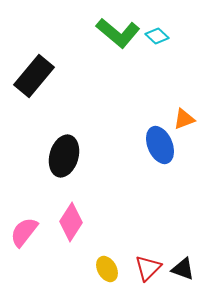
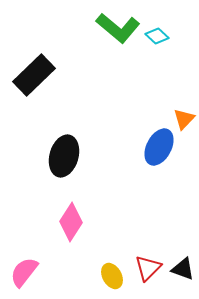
green L-shape: moved 5 px up
black rectangle: moved 1 px up; rotated 6 degrees clockwise
orange triangle: rotated 25 degrees counterclockwise
blue ellipse: moved 1 px left, 2 px down; rotated 51 degrees clockwise
pink semicircle: moved 40 px down
yellow ellipse: moved 5 px right, 7 px down
